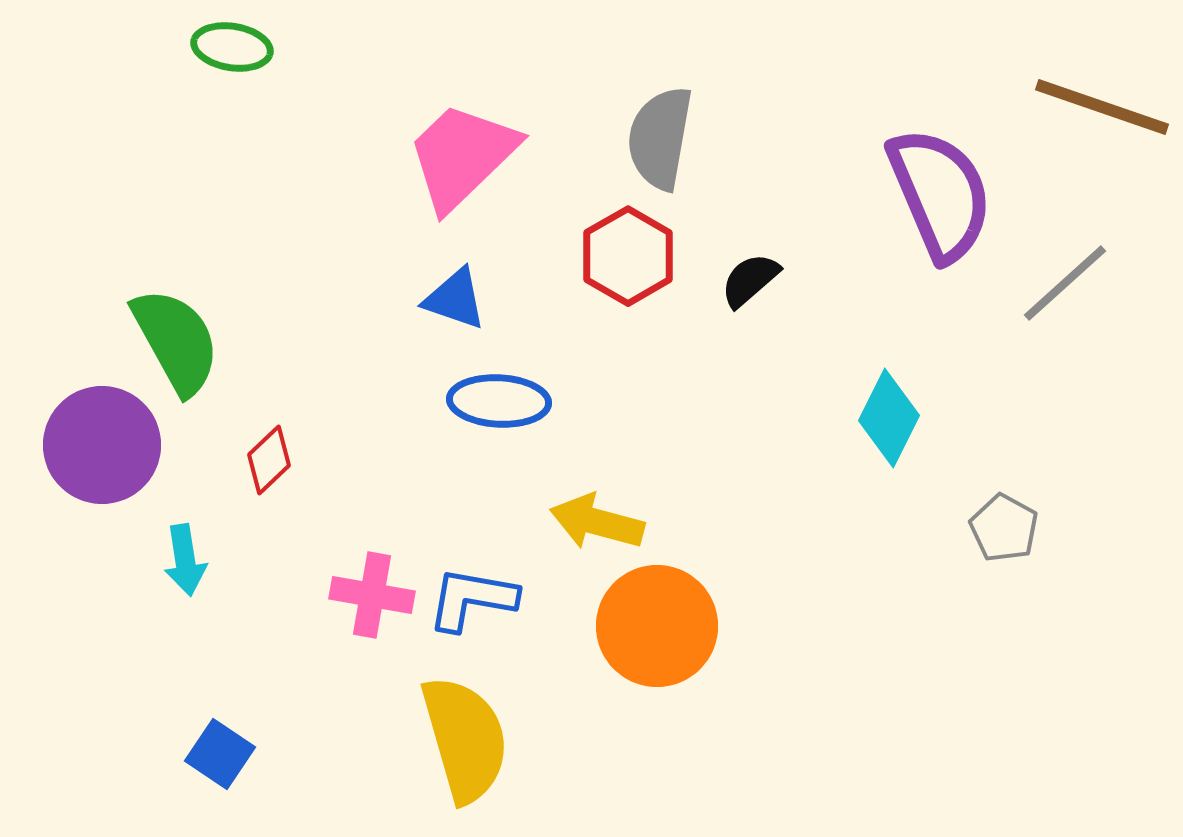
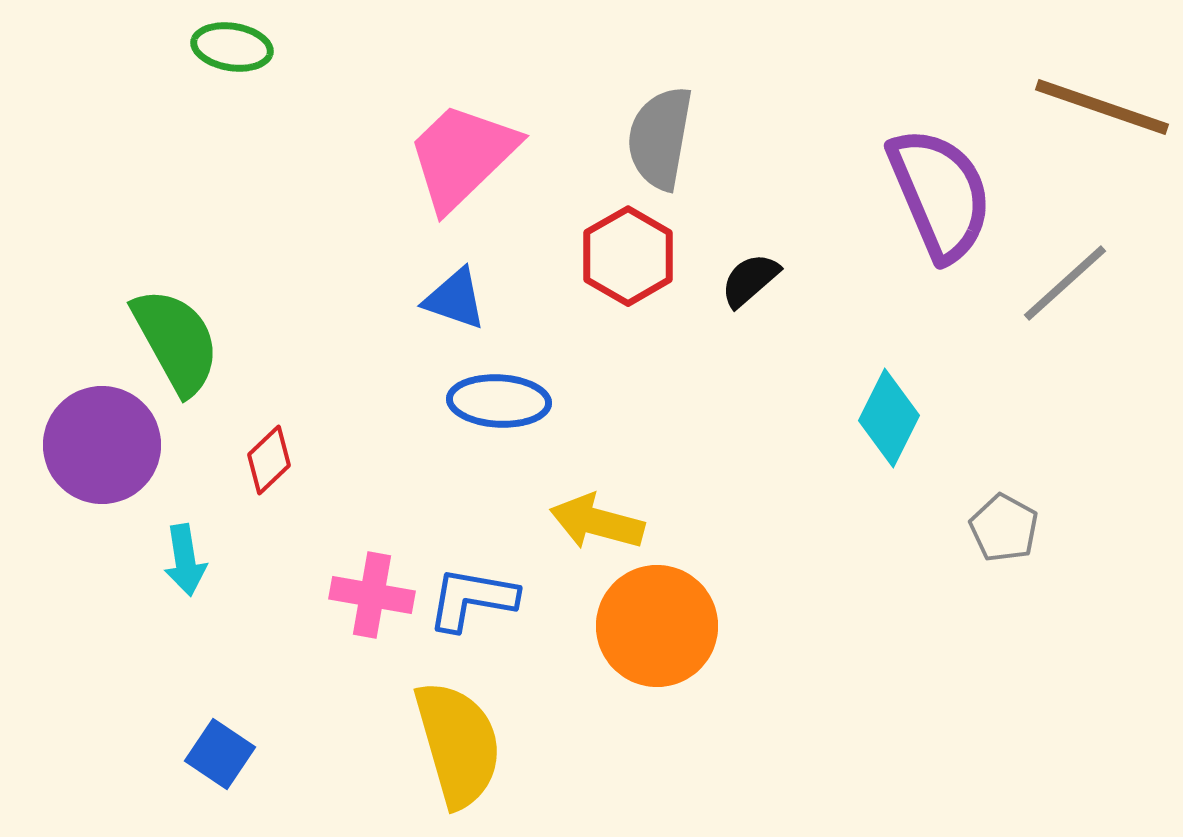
yellow semicircle: moved 7 px left, 5 px down
